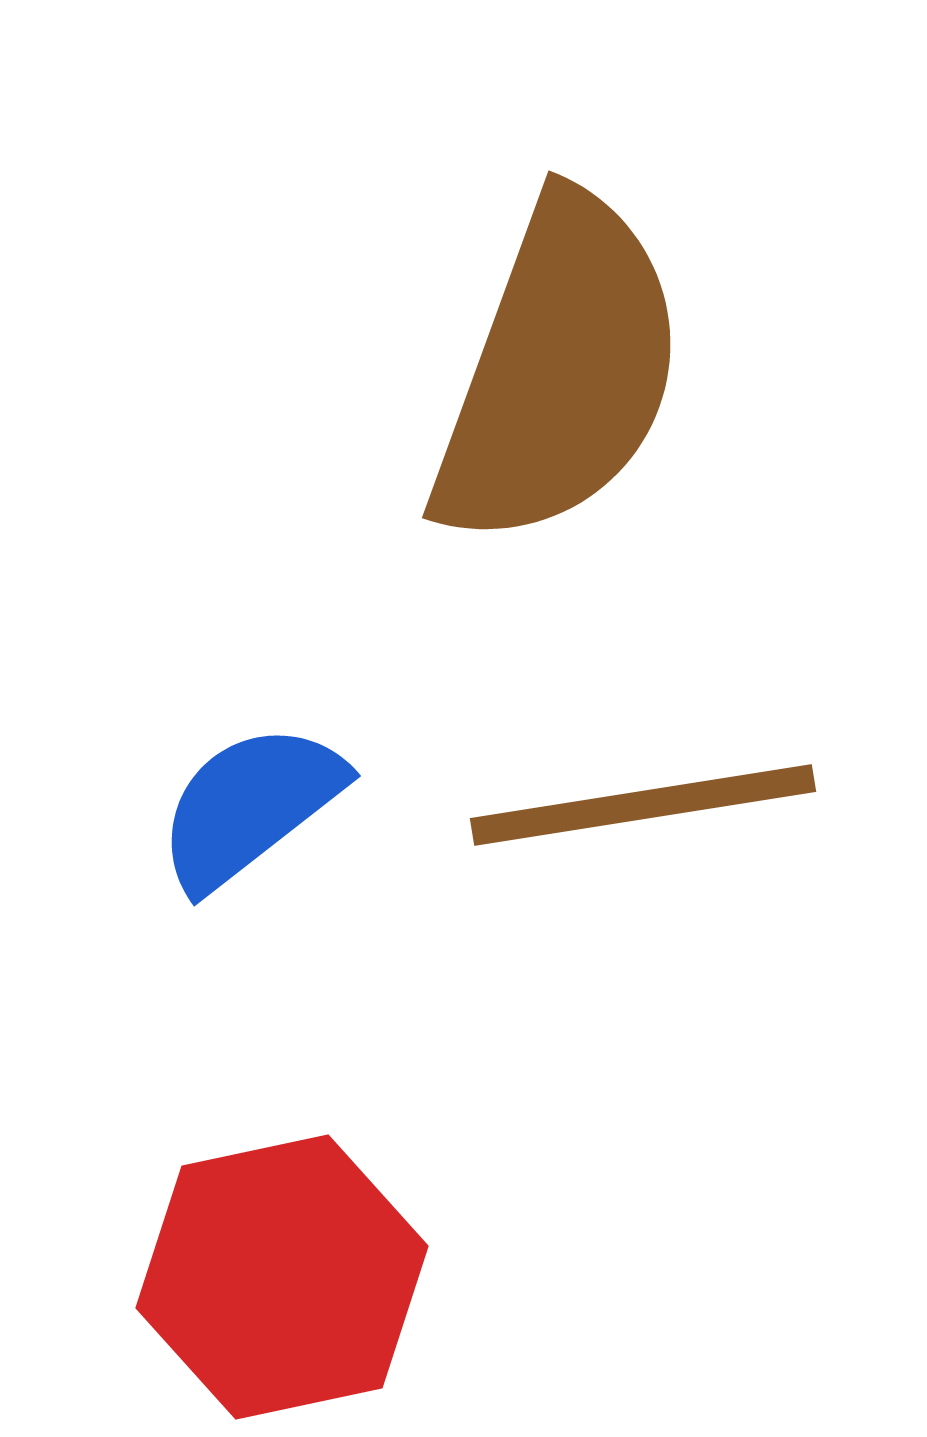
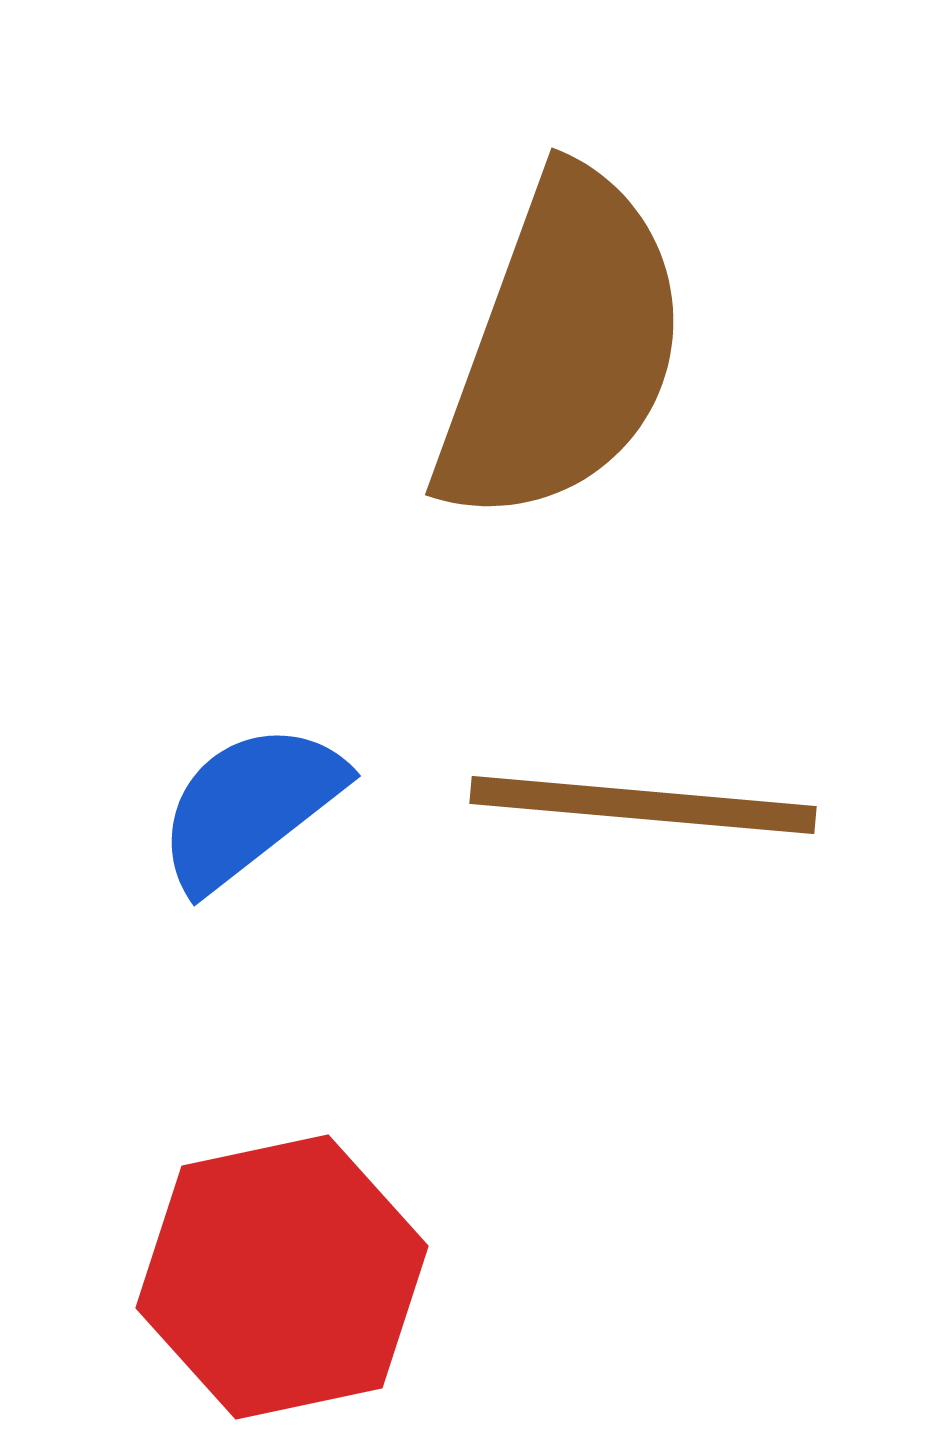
brown semicircle: moved 3 px right, 23 px up
brown line: rotated 14 degrees clockwise
